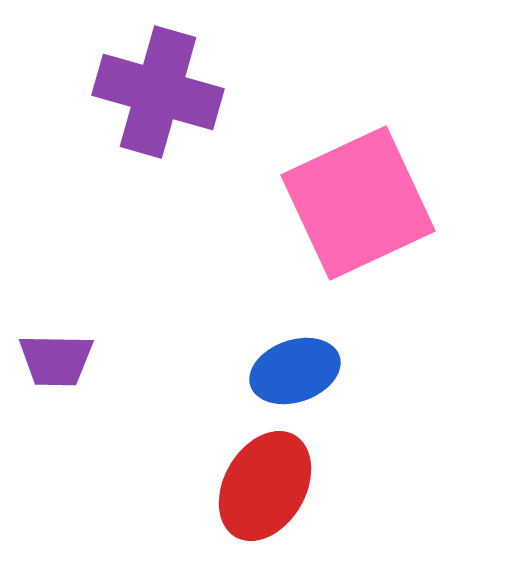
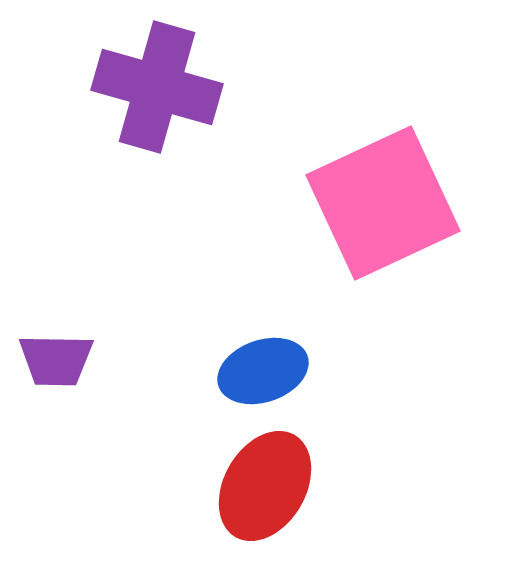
purple cross: moved 1 px left, 5 px up
pink square: moved 25 px right
blue ellipse: moved 32 px left
